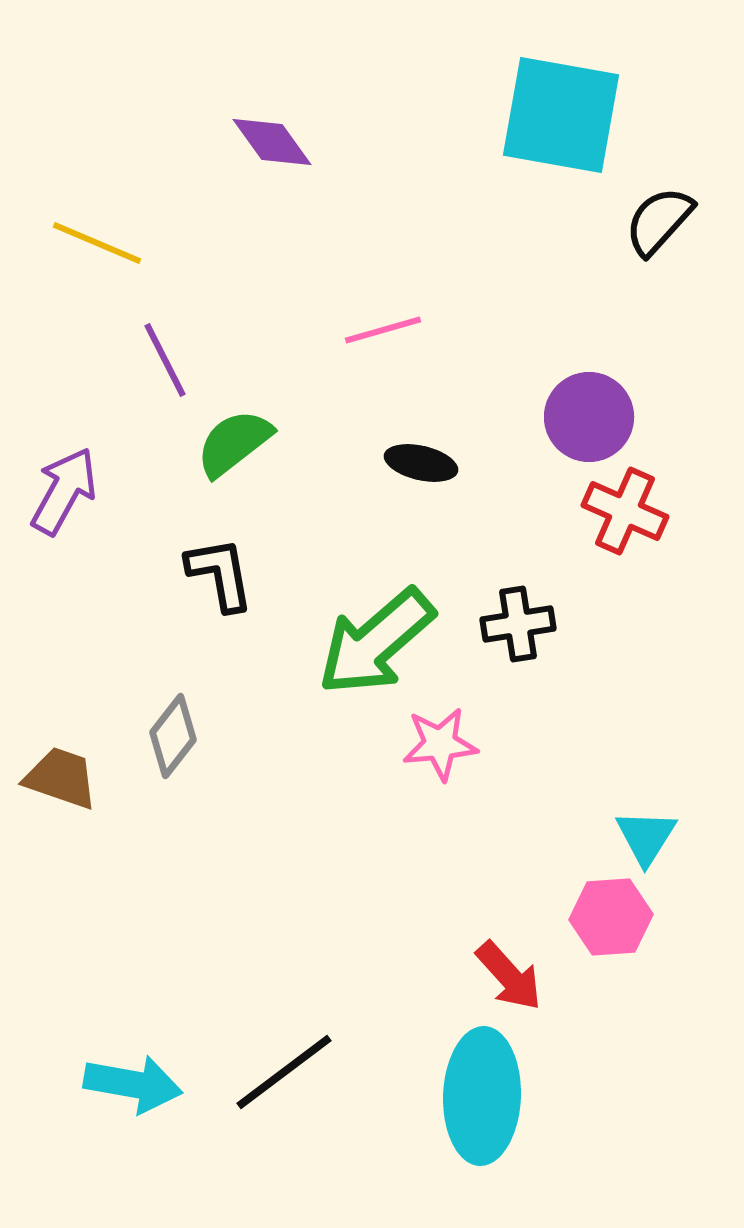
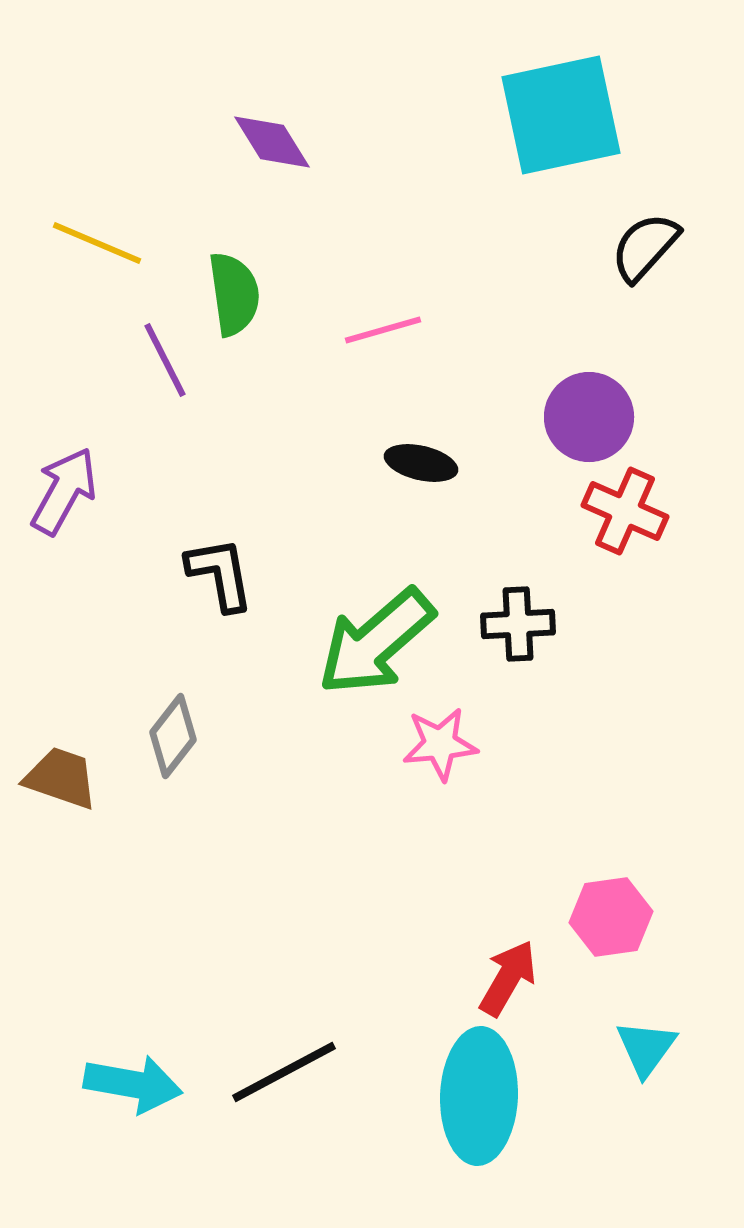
cyan square: rotated 22 degrees counterclockwise
purple diamond: rotated 4 degrees clockwise
black semicircle: moved 14 px left, 26 px down
green semicircle: moved 149 px up; rotated 120 degrees clockwise
black cross: rotated 6 degrees clockwise
cyan triangle: moved 211 px down; rotated 4 degrees clockwise
pink hexagon: rotated 4 degrees counterclockwise
red arrow: moved 1 px left, 2 px down; rotated 108 degrees counterclockwise
black line: rotated 9 degrees clockwise
cyan ellipse: moved 3 px left
